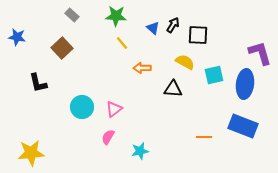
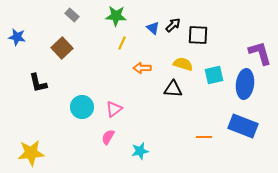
black arrow: rotated 14 degrees clockwise
yellow line: rotated 64 degrees clockwise
yellow semicircle: moved 2 px left, 2 px down; rotated 12 degrees counterclockwise
